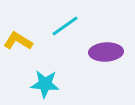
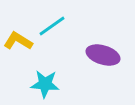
cyan line: moved 13 px left
purple ellipse: moved 3 px left, 3 px down; rotated 20 degrees clockwise
